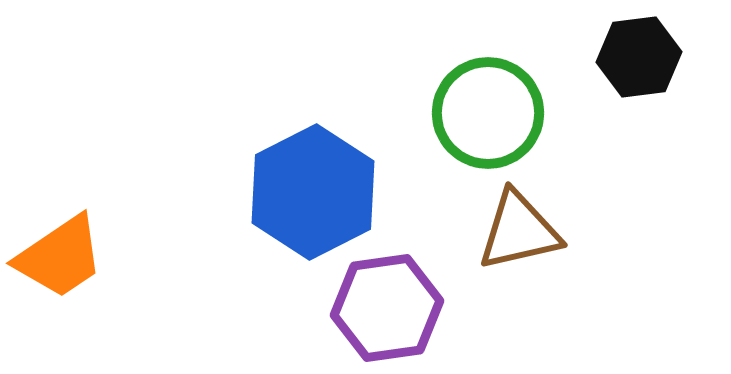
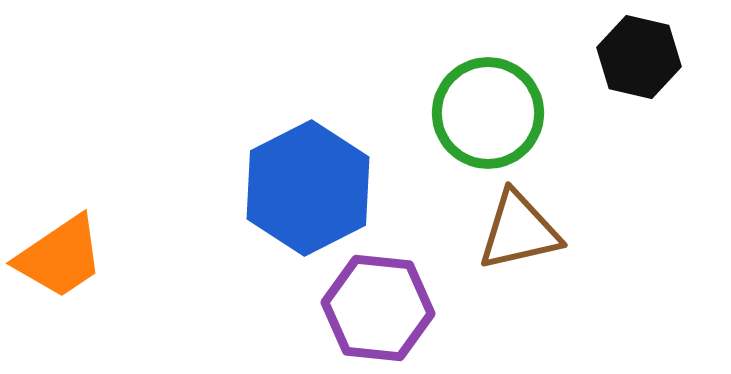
black hexagon: rotated 20 degrees clockwise
blue hexagon: moved 5 px left, 4 px up
purple hexagon: moved 9 px left; rotated 14 degrees clockwise
